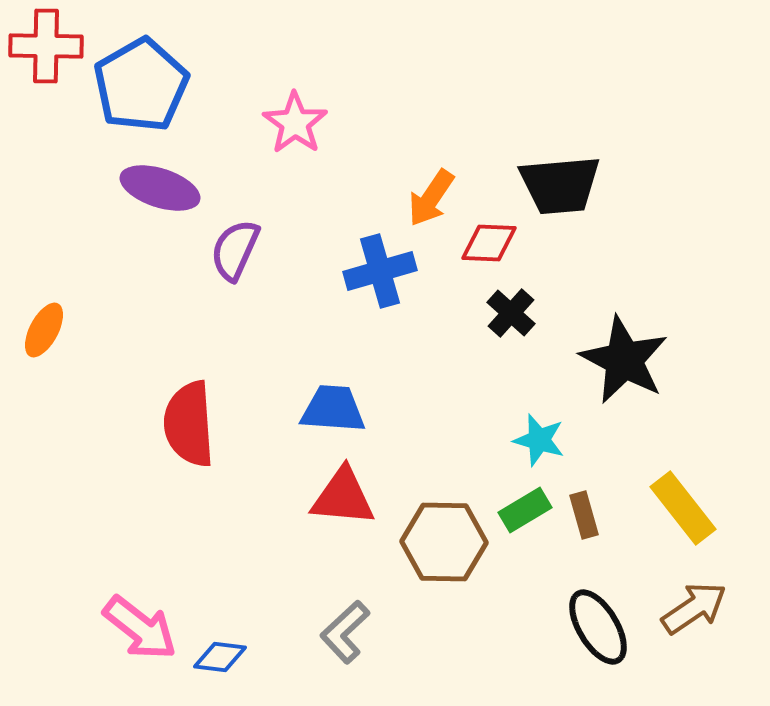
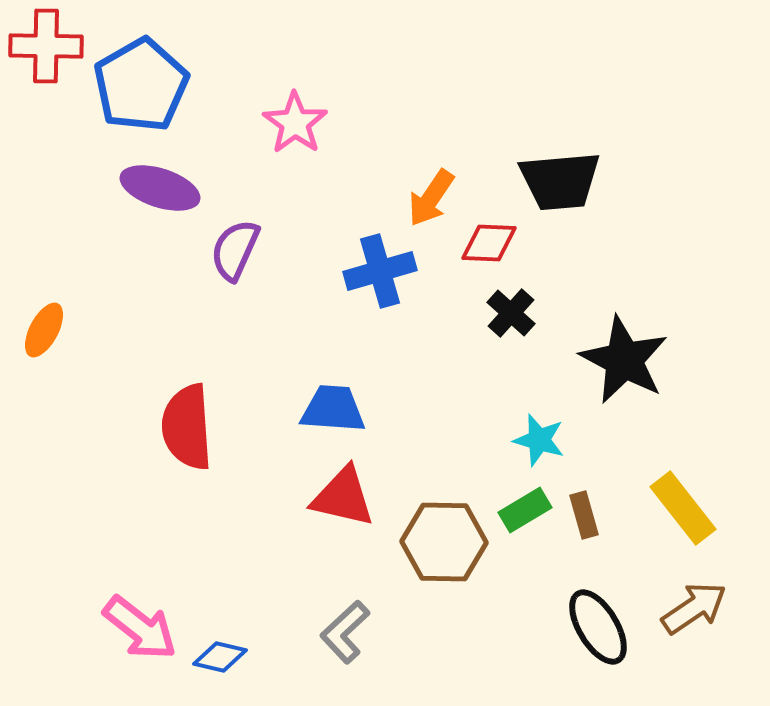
black trapezoid: moved 4 px up
red semicircle: moved 2 px left, 3 px down
red triangle: rotated 8 degrees clockwise
blue diamond: rotated 6 degrees clockwise
